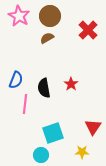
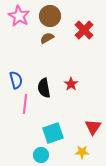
red cross: moved 4 px left
blue semicircle: rotated 36 degrees counterclockwise
